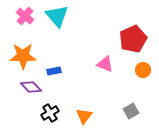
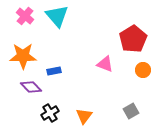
red pentagon: rotated 8 degrees counterclockwise
